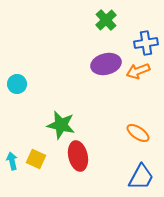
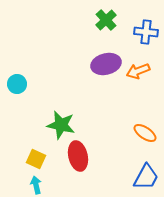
blue cross: moved 11 px up; rotated 15 degrees clockwise
orange ellipse: moved 7 px right
cyan arrow: moved 24 px right, 24 px down
blue trapezoid: moved 5 px right
